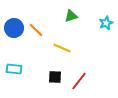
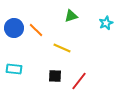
black square: moved 1 px up
